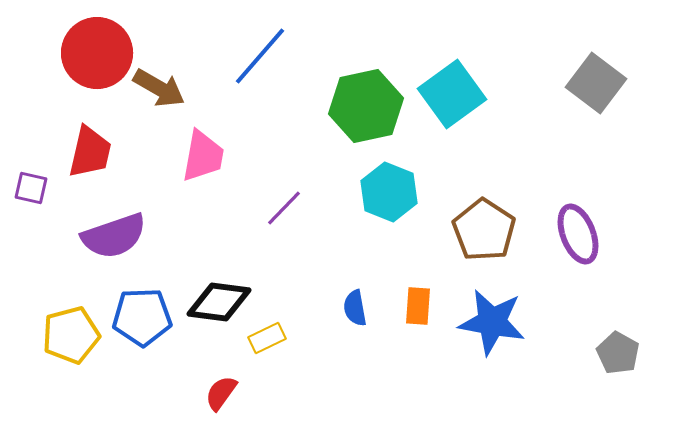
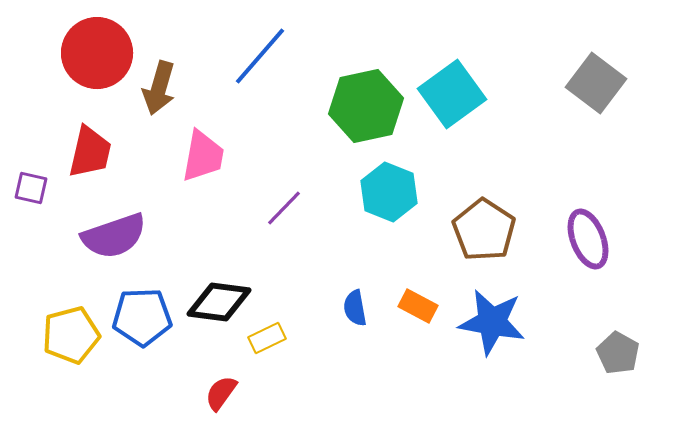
brown arrow: rotated 76 degrees clockwise
purple ellipse: moved 10 px right, 5 px down
orange rectangle: rotated 66 degrees counterclockwise
